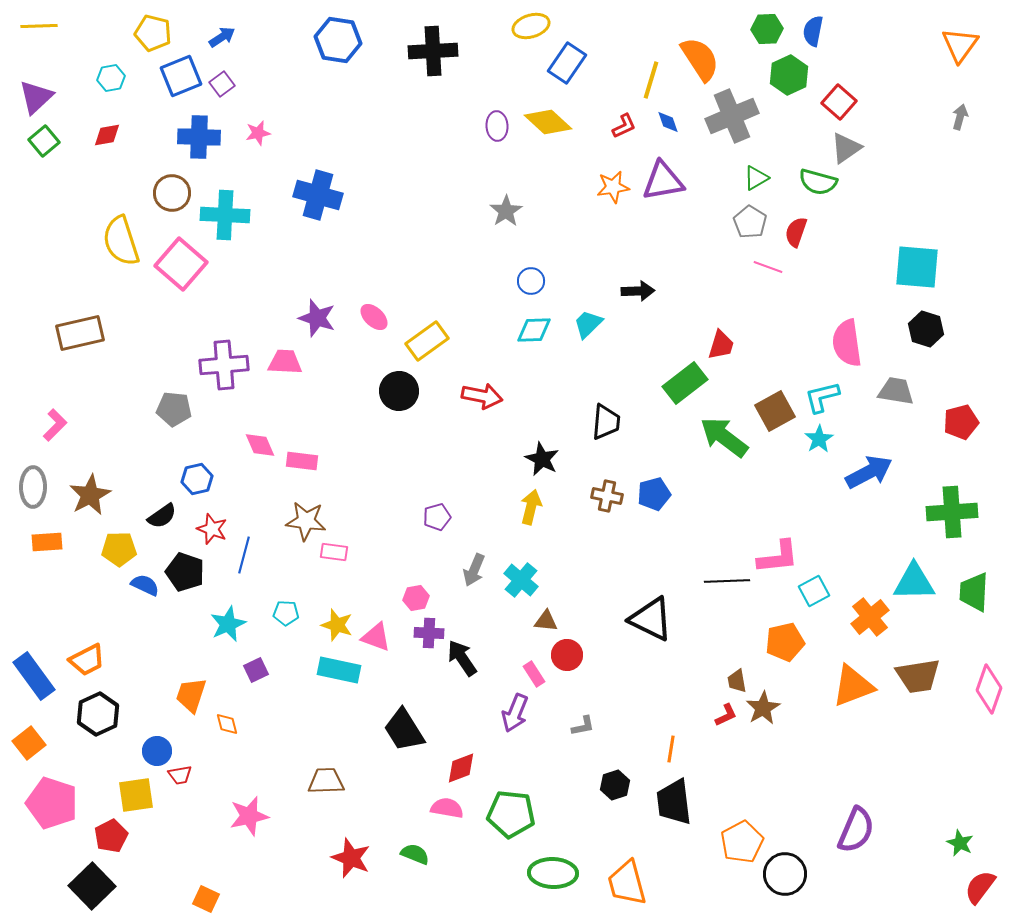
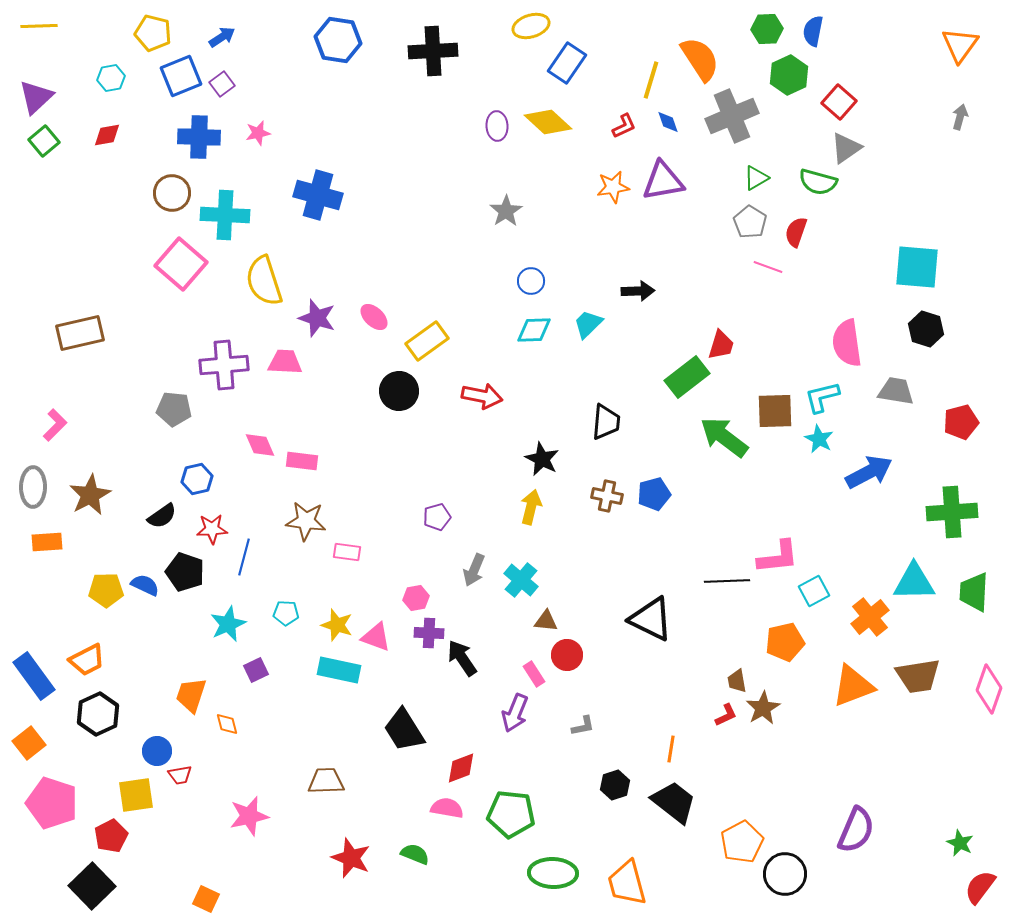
yellow semicircle at (121, 241): moved 143 px right, 40 px down
green rectangle at (685, 383): moved 2 px right, 6 px up
brown square at (775, 411): rotated 27 degrees clockwise
cyan star at (819, 439): rotated 12 degrees counterclockwise
red star at (212, 529): rotated 24 degrees counterclockwise
yellow pentagon at (119, 549): moved 13 px left, 41 px down
pink rectangle at (334, 552): moved 13 px right
blue line at (244, 555): moved 2 px down
black trapezoid at (674, 802): rotated 135 degrees clockwise
